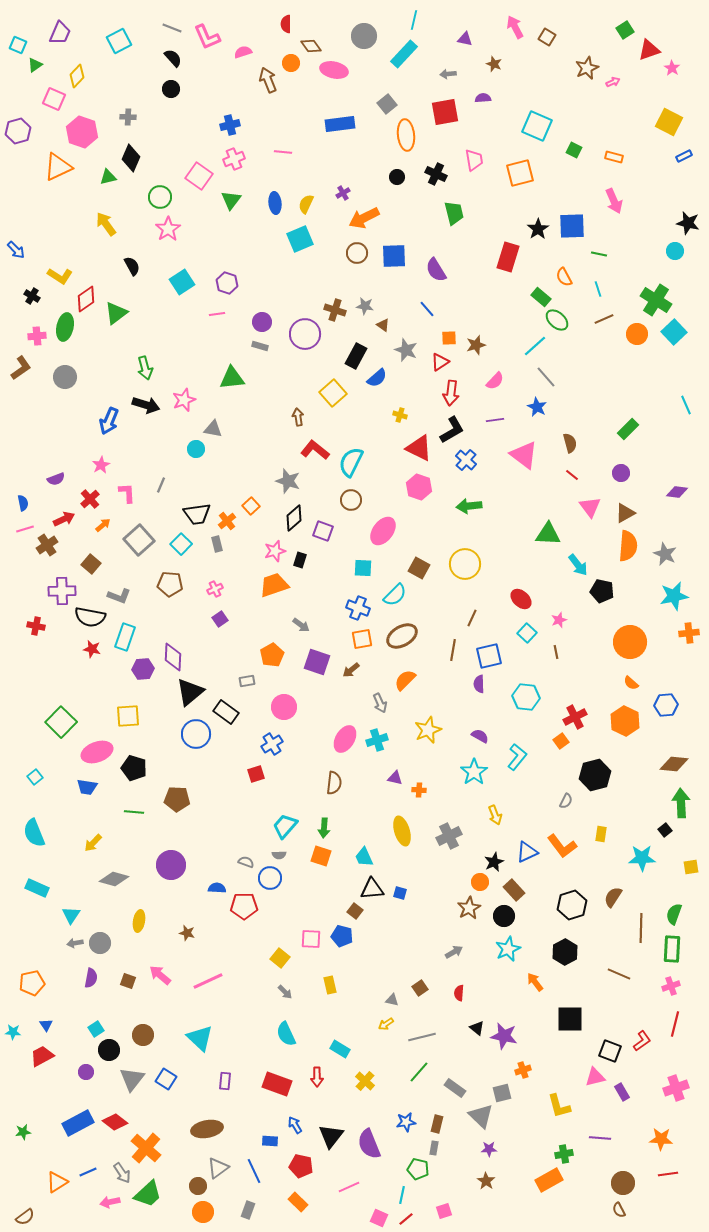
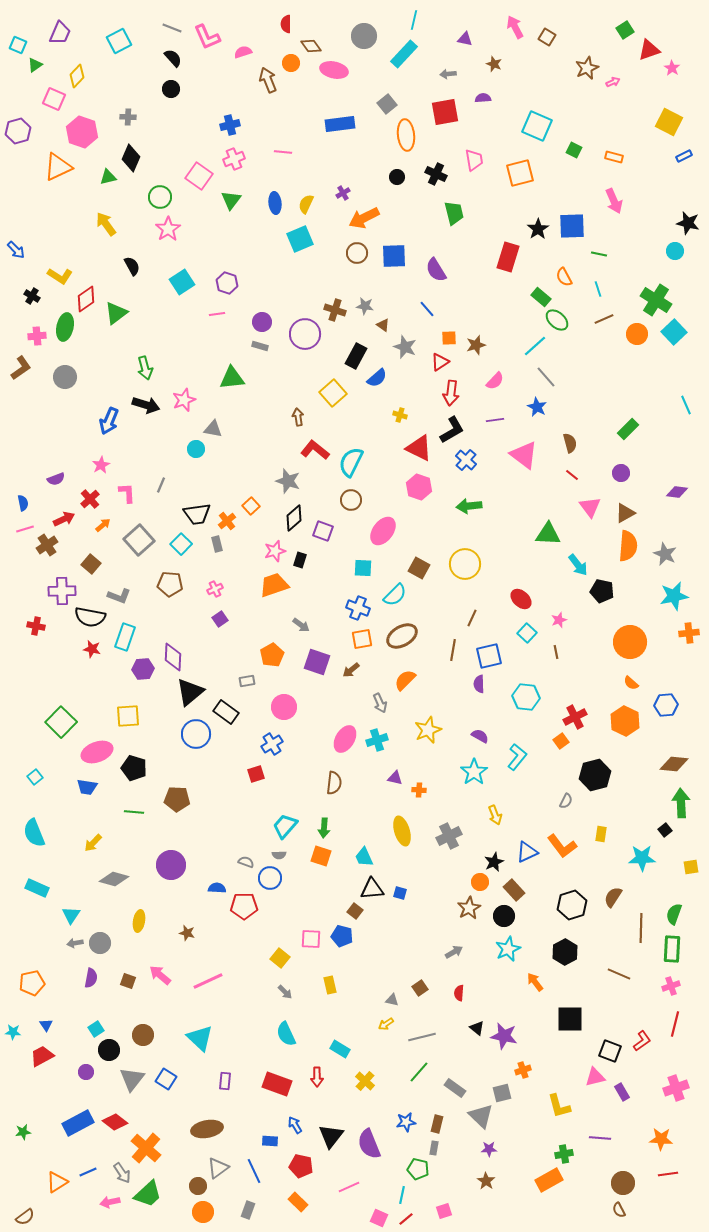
gray star at (406, 350): moved 1 px left, 3 px up
